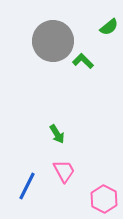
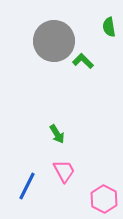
green semicircle: rotated 120 degrees clockwise
gray circle: moved 1 px right
